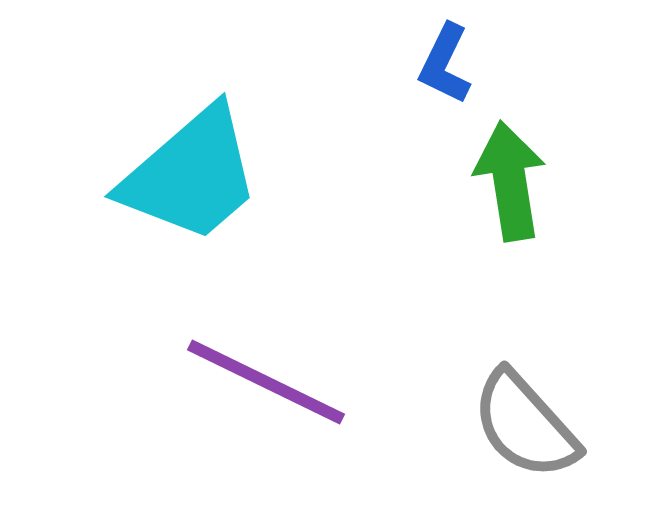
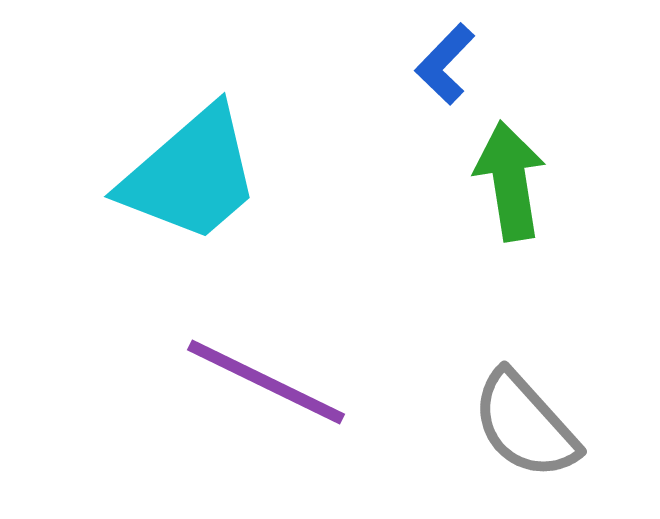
blue L-shape: rotated 18 degrees clockwise
